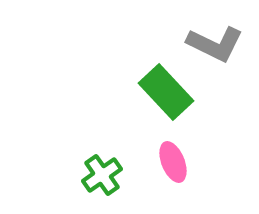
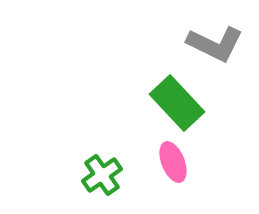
green rectangle: moved 11 px right, 11 px down
